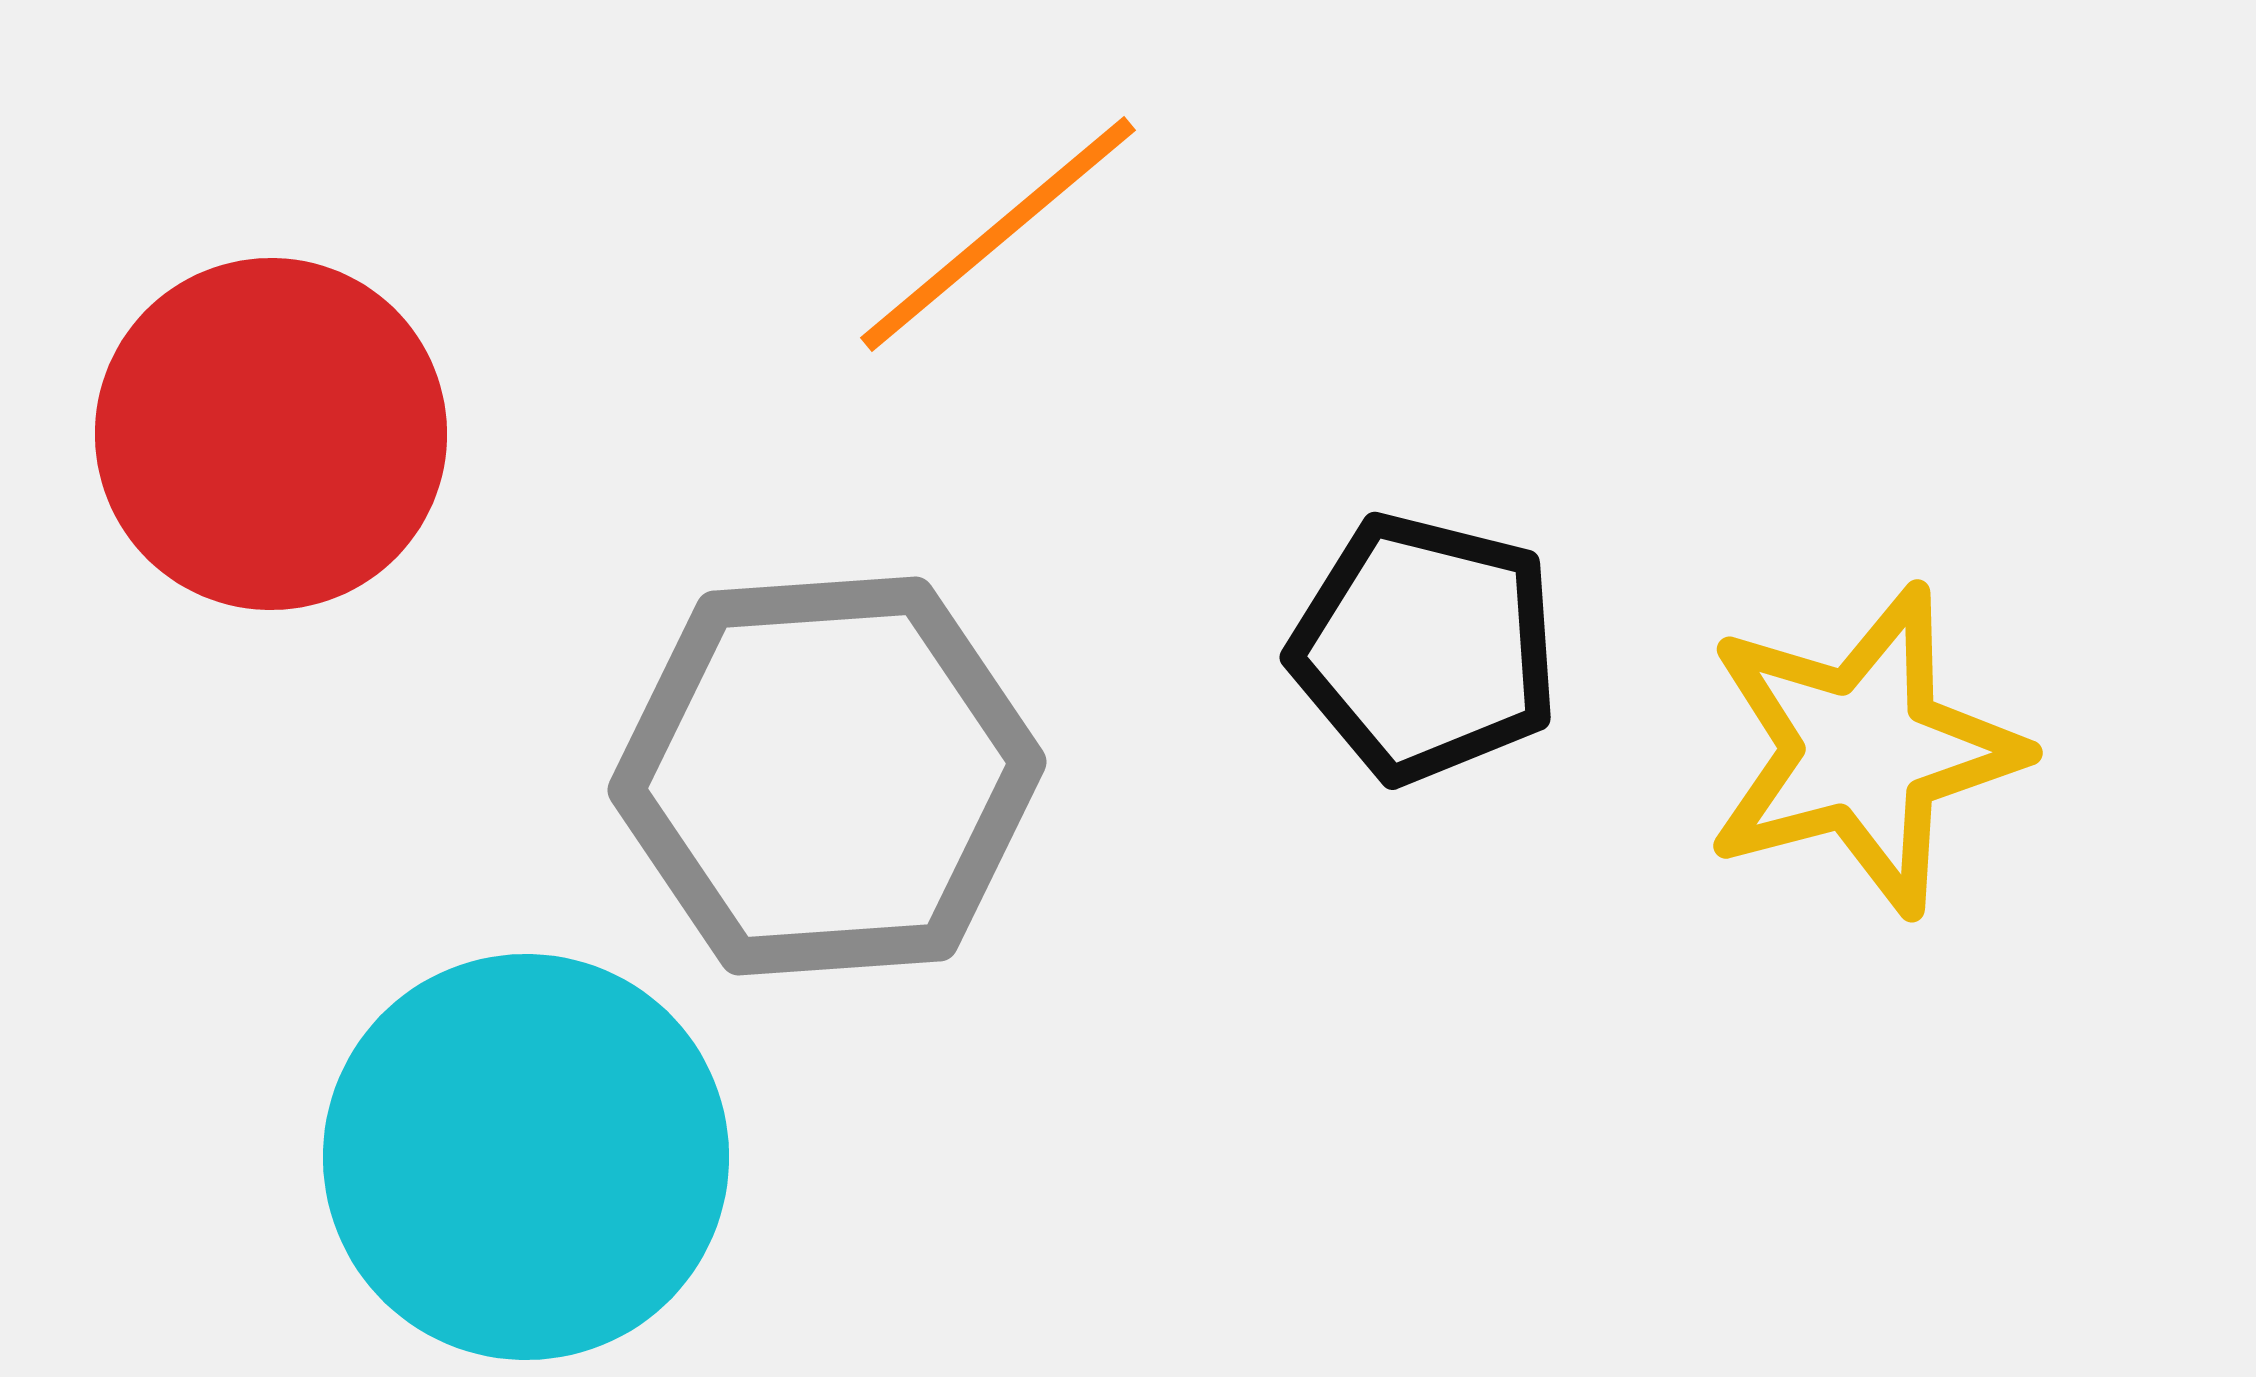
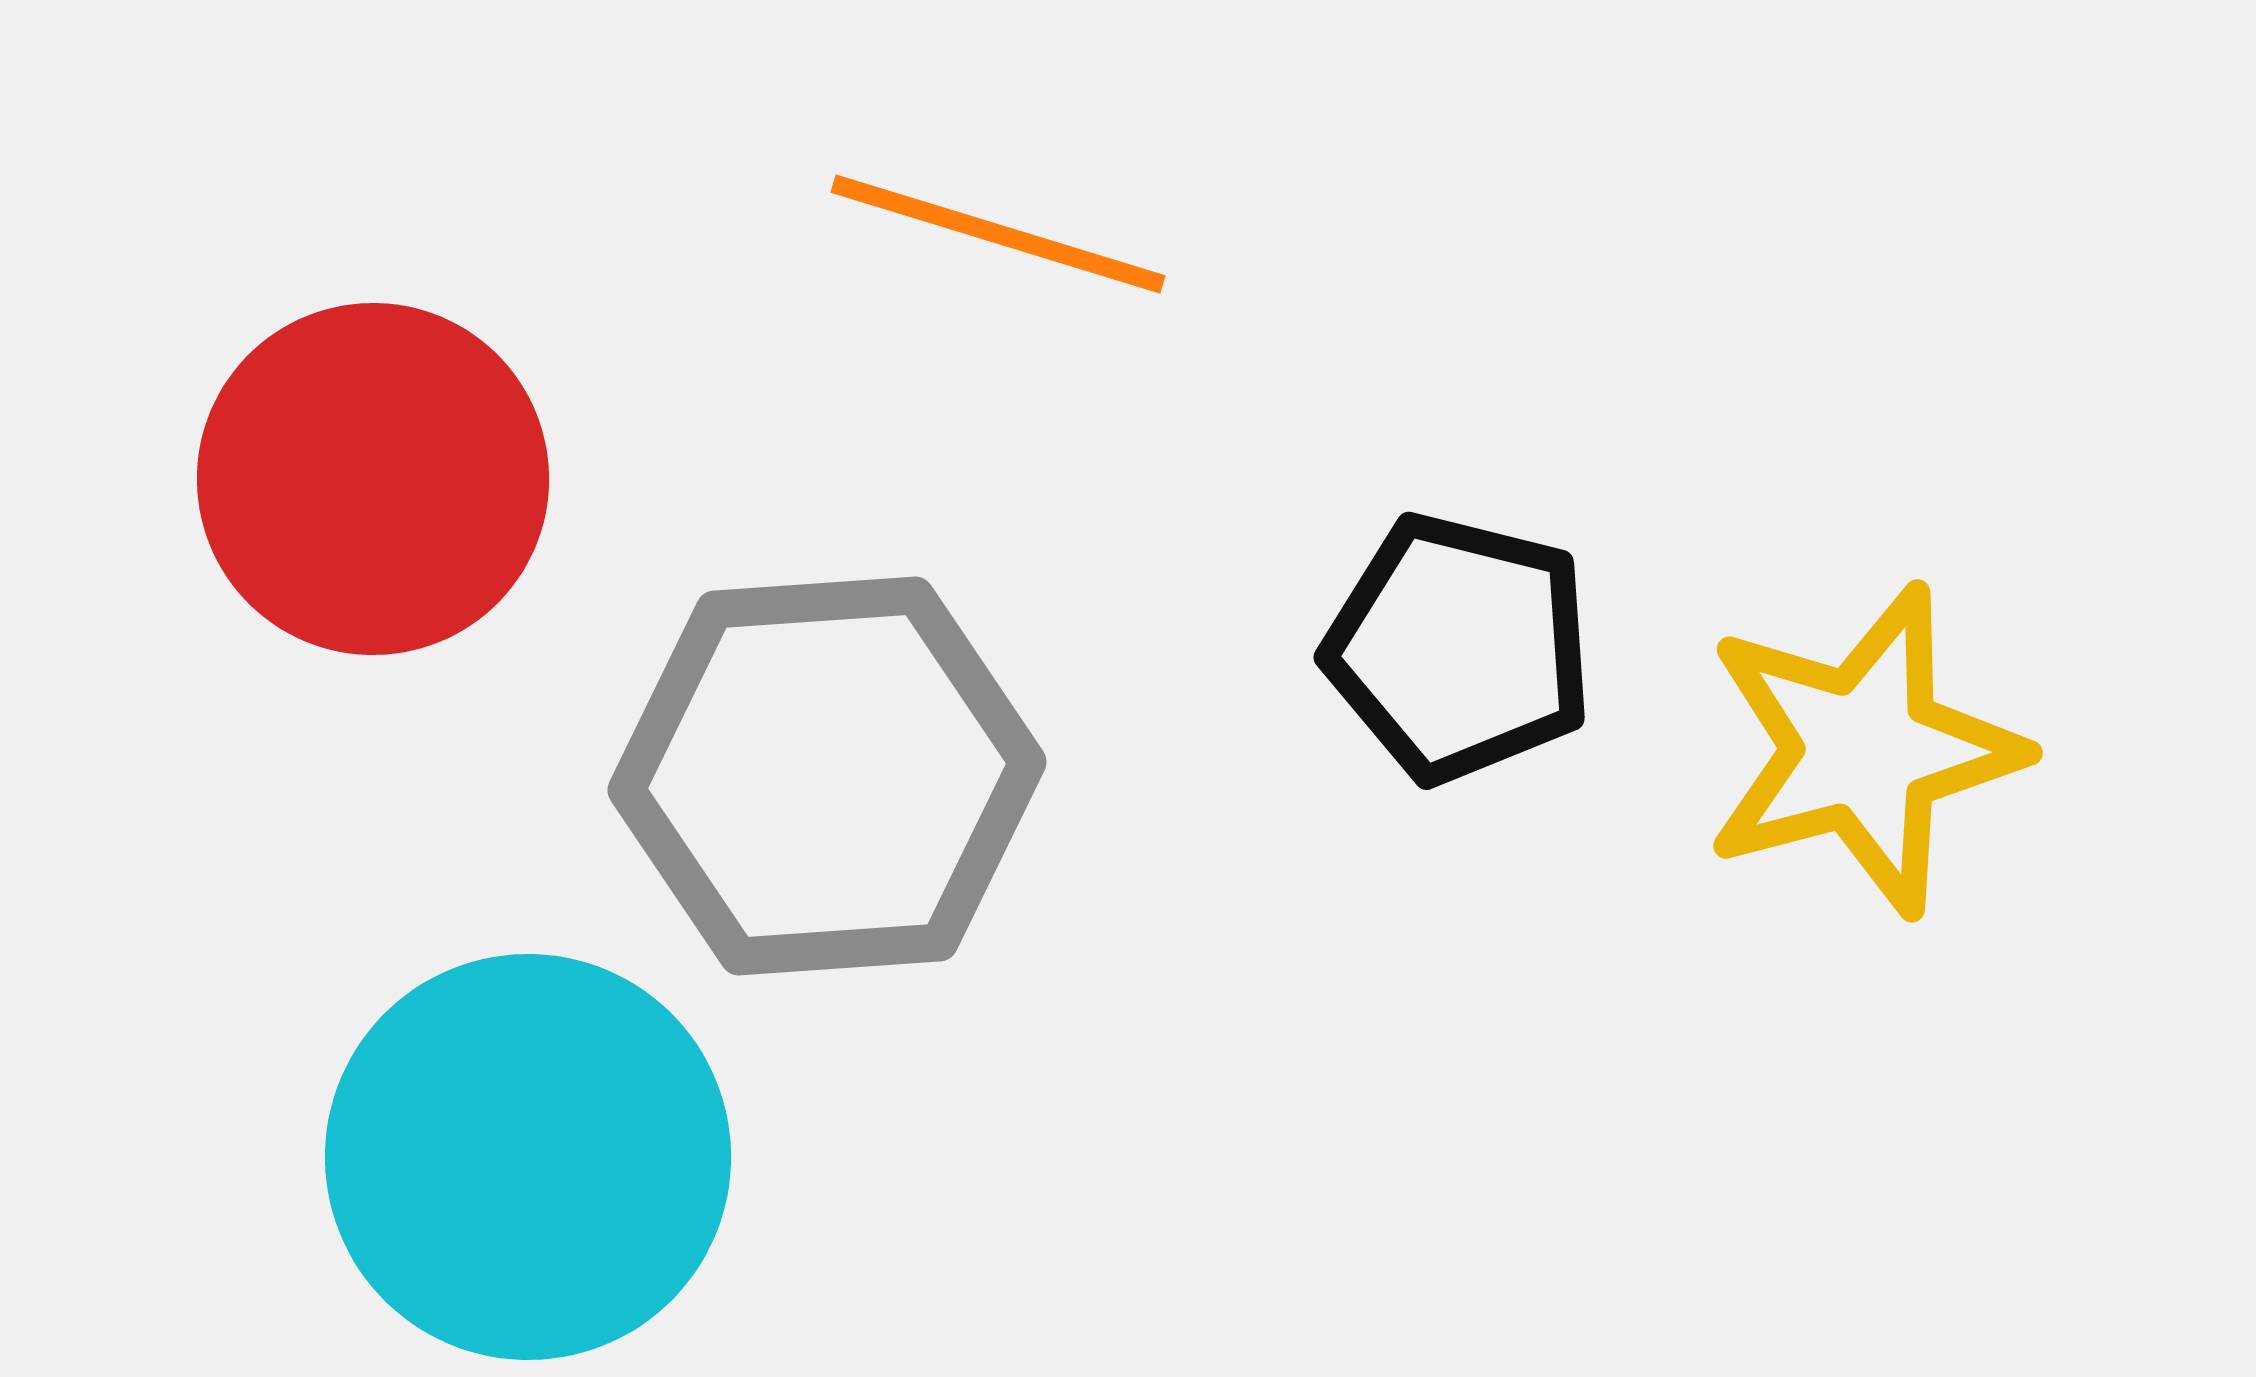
orange line: rotated 57 degrees clockwise
red circle: moved 102 px right, 45 px down
black pentagon: moved 34 px right
cyan circle: moved 2 px right
